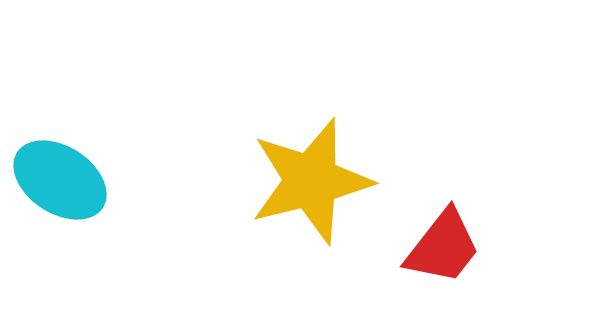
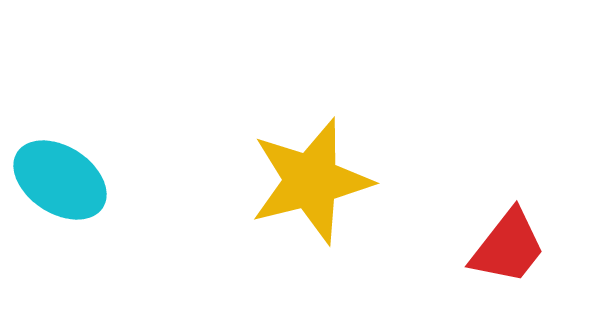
red trapezoid: moved 65 px right
